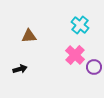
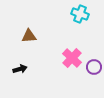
cyan cross: moved 11 px up; rotated 18 degrees counterclockwise
pink cross: moved 3 px left, 3 px down
